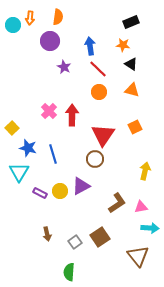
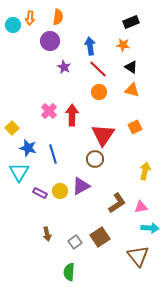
black triangle: moved 3 px down
